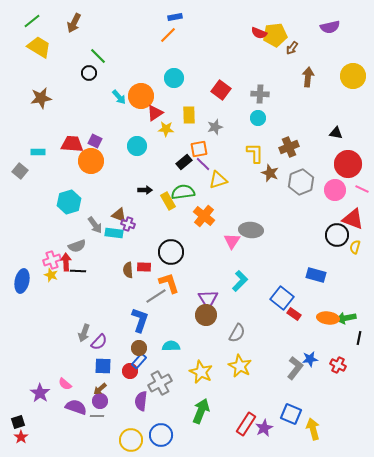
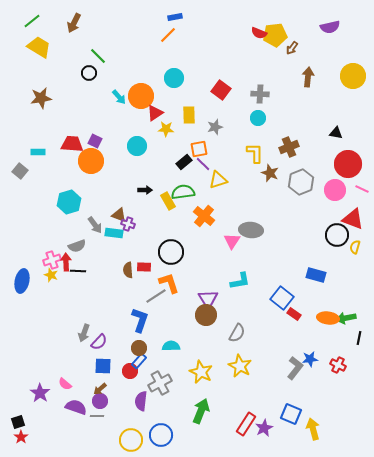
cyan L-shape at (240, 281): rotated 35 degrees clockwise
